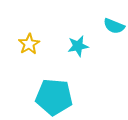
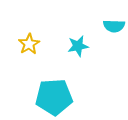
cyan semicircle: rotated 20 degrees counterclockwise
cyan pentagon: rotated 9 degrees counterclockwise
